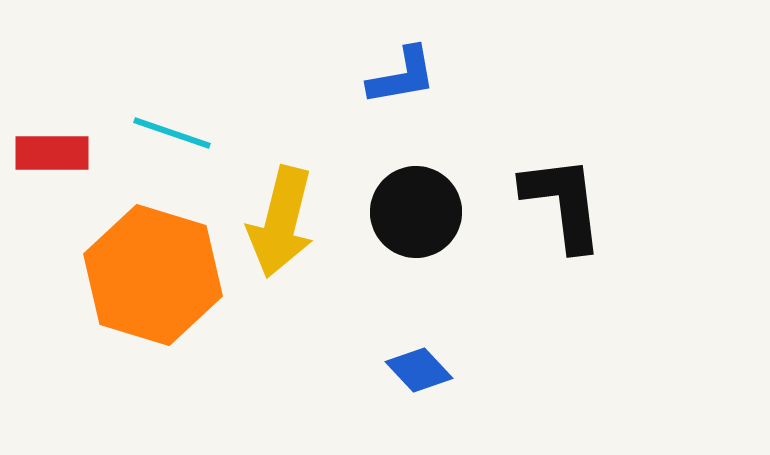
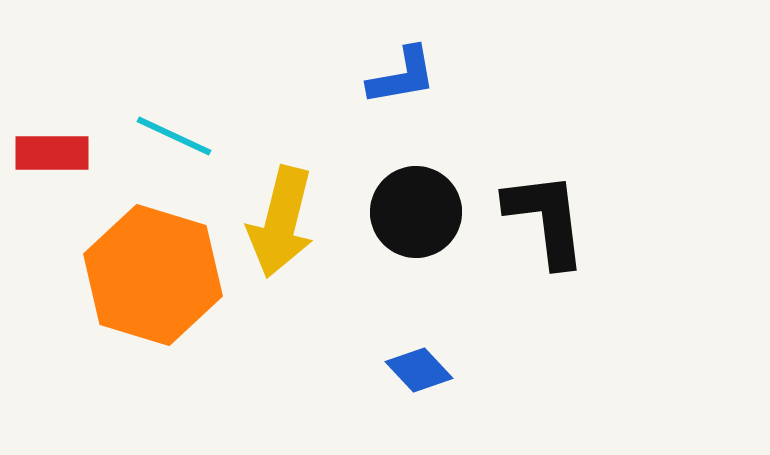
cyan line: moved 2 px right, 3 px down; rotated 6 degrees clockwise
black L-shape: moved 17 px left, 16 px down
